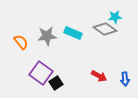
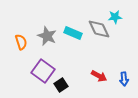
gray diamond: moved 6 px left; rotated 30 degrees clockwise
gray star: rotated 30 degrees clockwise
orange semicircle: rotated 21 degrees clockwise
purple square: moved 2 px right, 2 px up
blue arrow: moved 1 px left
black square: moved 5 px right, 2 px down
